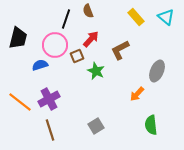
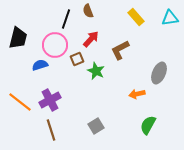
cyan triangle: moved 4 px right, 1 px down; rotated 48 degrees counterclockwise
brown square: moved 3 px down
gray ellipse: moved 2 px right, 2 px down
orange arrow: rotated 35 degrees clockwise
purple cross: moved 1 px right, 1 px down
green semicircle: moved 3 px left; rotated 36 degrees clockwise
brown line: moved 1 px right
